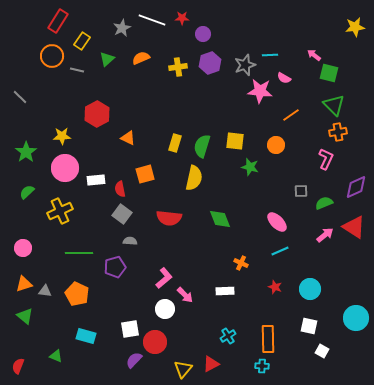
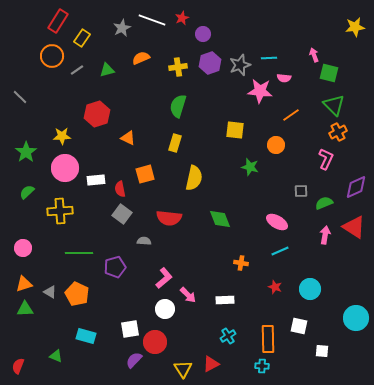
red star at (182, 18): rotated 24 degrees counterclockwise
yellow rectangle at (82, 41): moved 3 px up
cyan line at (270, 55): moved 1 px left, 3 px down
pink arrow at (314, 55): rotated 32 degrees clockwise
green triangle at (107, 59): moved 11 px down; rotated 28 degrees clockwise
gray star at (245, 65): moved 5 px left
gray line at (77, 70): rotated 48 degrees counterclockwise
pink semicircle at (284, 78): rotated 24 degrees counterclockwise
red hexagon at (97, 114): rotated 10 degrees clockwise
orange cross at (338, 132): rotated 18 degrees counterclockwise
yellow square at (235, 141): moved 11 px up
green semicircle at (202, 146): moved 24 px left, 40 px up
yellow cross at (60, 211): rotated 20 degrees clockwise
pink ellipse at (277, 222): rotated 15 degrees counterclockwise
pink arrow at (325, 235): rotated 42 degrees counterclockwise
gray semicircle at (130, 241): moved 14 px right
orange cross at (241, 263): rotated 16 degrees counterclockwise
gray triangle at (45, 291): moved 5 px right, 1 px down; rotated 24 degrees clockwise
white rectangle at (225, 291): moved 9 px down
pink arrow at (185, 295): moved 3 px right
green triangle at (25, 316): moved 7 px up; rotated 42 degrees counterclockwise
white square at (309, 326): moved 10 px left
white square at (322, 351): rotated 24 degrees counterclockwise
yellow triangle at (183, 369): rotated 12 degrees counterclockwise
